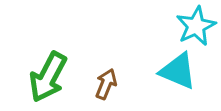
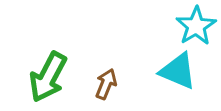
cyan star: rotated 6 degrees counterclockwise
